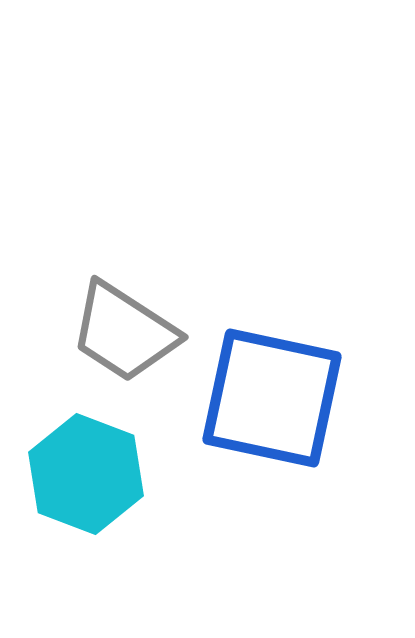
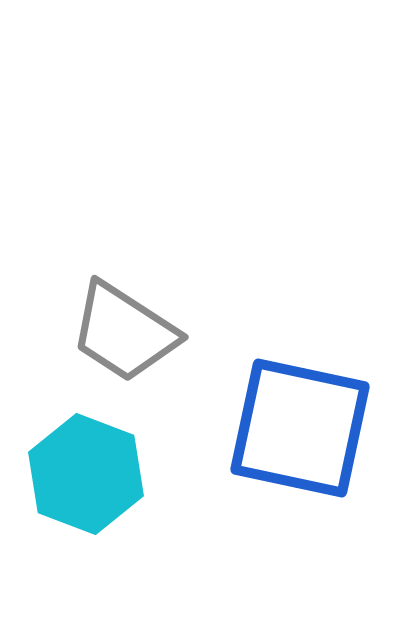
blue square: moved 28 px right, 30 px down
